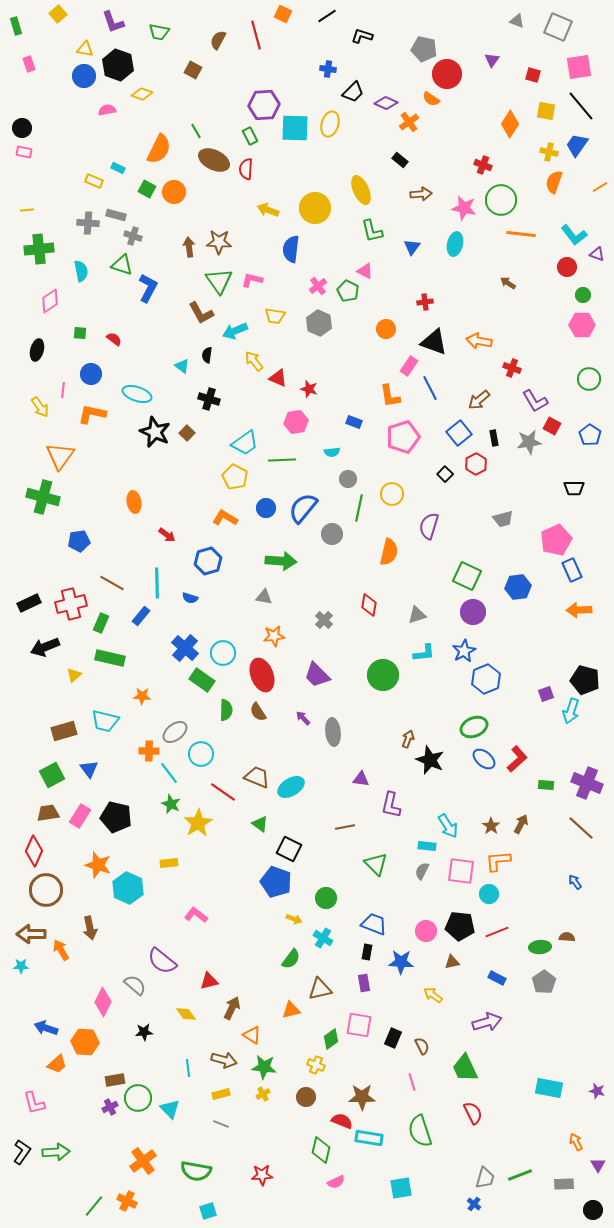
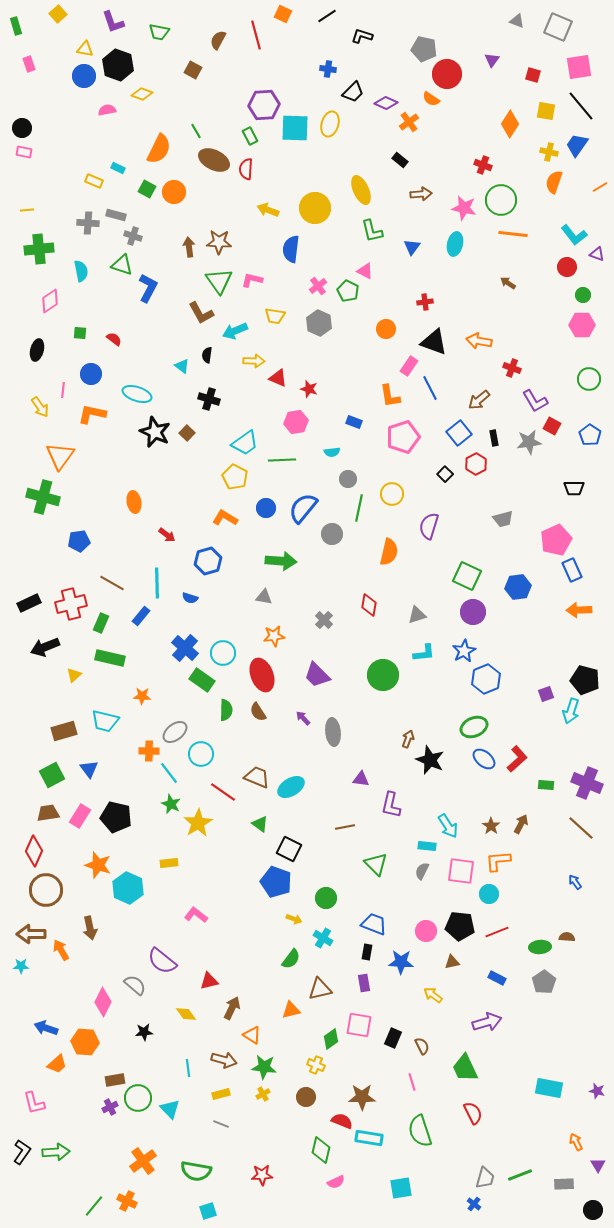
orange line at (521, 234): moved 8 px left
yellow arrow at (254, 361): rotated 130 degrees clockwise
